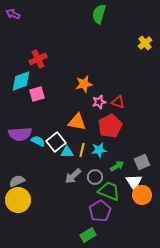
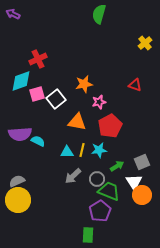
red triangle: moved 17 px right, 17 px up
white square: moved 43 px up
gray circle: moved 2 px right, 2 px down
green rectangle: rotated 56 degrees counterclockwise
